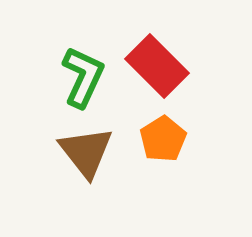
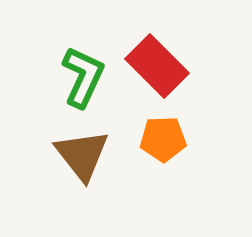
orange pentagon: rotated 30 degrees clockwise
brown triangle: moved 4 px left, 3 px down
